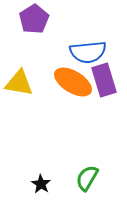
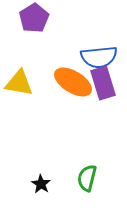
purple pentagon: moved 1 px up
blue semicircle: moved 11 px right, 5 px down
purple rectangle: moved 1 px left, 3 px down
green semicircle: rotated 16 degrees counterclockwise
